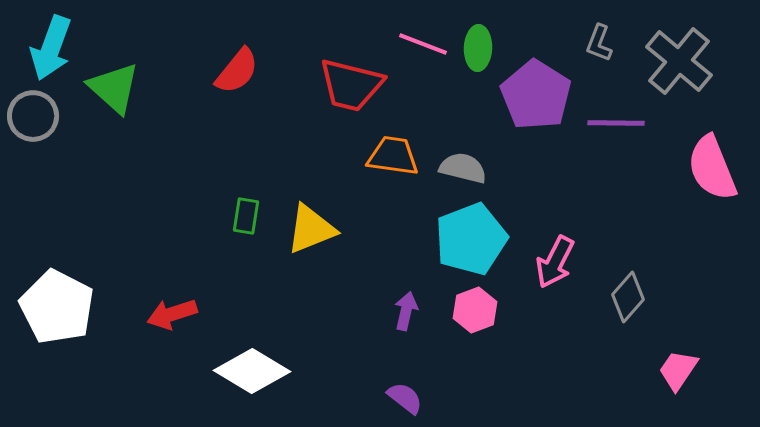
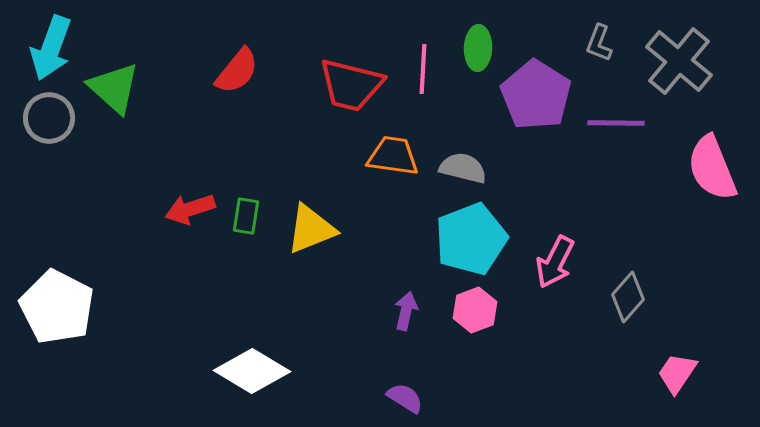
pink line: moved 25 px down; rotated 72 degrees clockwise
gray circle: moved 16 px right, 2 px down
red arrow: moved 18 px right, 105 px up
pink trapezoid: moved 1 px left, 3 px down
purple semicircle: rotated 6 degrees counterclockwise
